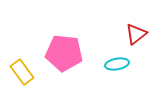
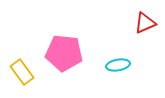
red triangle: moved 9 px right, 11 px up; rotated 15 degrees clockwise
cyan ellipse: moved 1 px right, 1 px down
